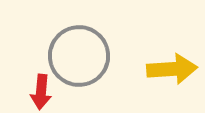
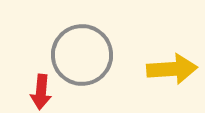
gray circle: moved 3 px right, 1 px up
